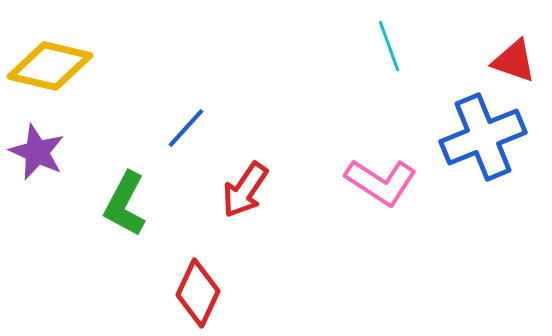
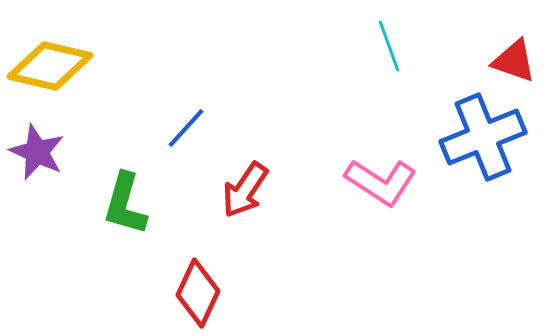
green L-shape: rotated 12 degrees counterclockwise
